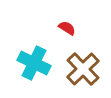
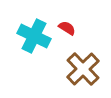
cyan cross: moved 27 px up
